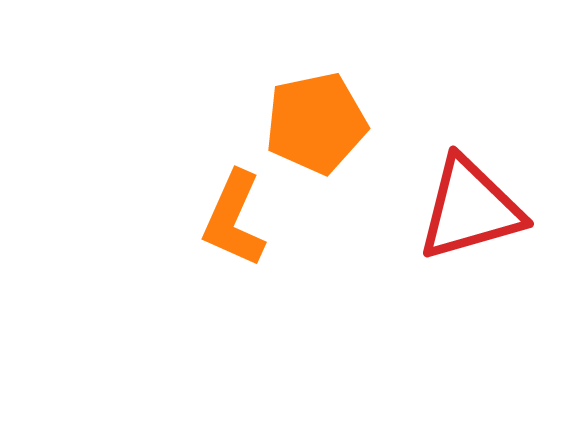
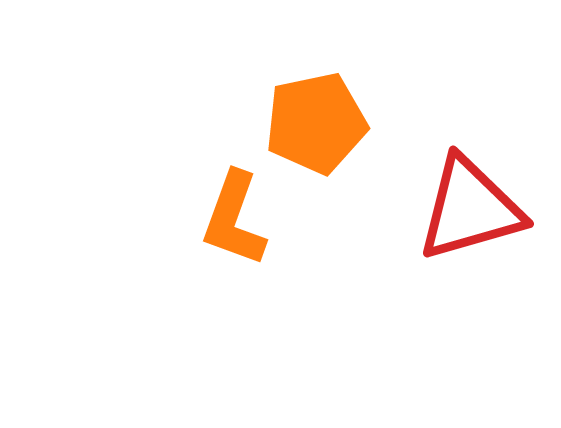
orange L-shape: rotated 4 degrees counterclockwise
